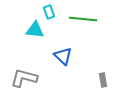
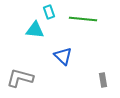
gray L-shape: moved 4 px left
